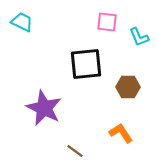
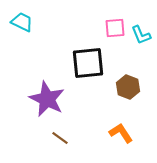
pink square: moved 8 px right, 6 px down; rotated 10 degrees counterclockwise
cyan L-shape: moved 2 px right, 2 px up
black square: moved 2 px right, 1 px up
brown hexagon: rotated 20 degrees clockwise
purple star: moved 3 px right, 9 px up
brown line: moved 15 px left, 13 px up
